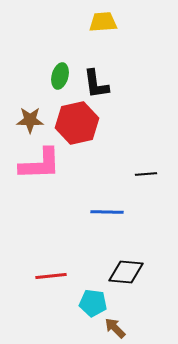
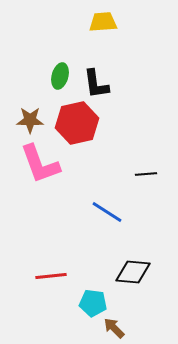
pink L-shape: rotated 72 degrees clockwise
blue line: rotated 32 degrees clockwise
black diamond: moved 7 px right
brown arrow: moved 1 px left
